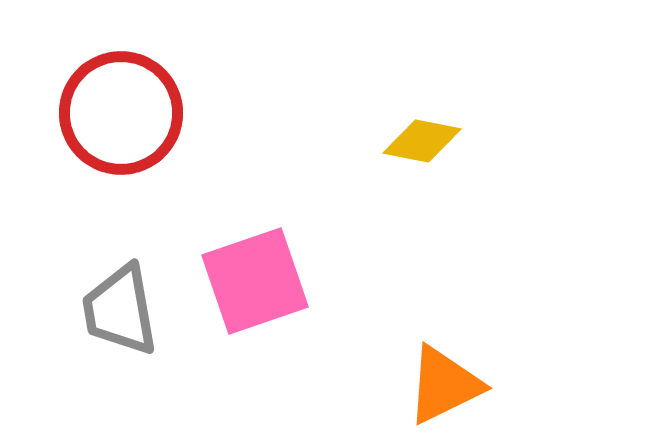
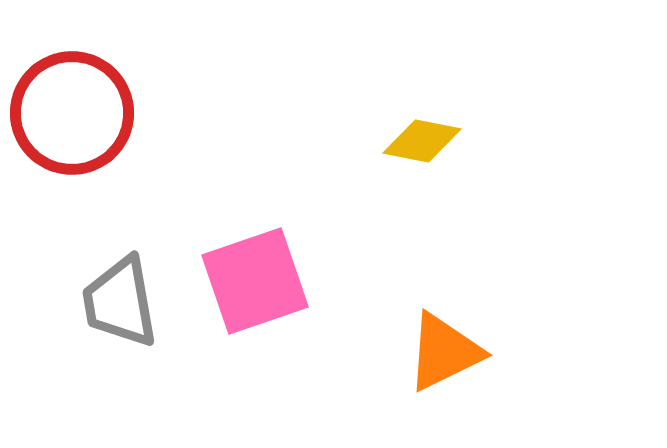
red circle: moved 49 px left
gray trapezoid: moved 8 px up
orange triangle: moved 33 px up
